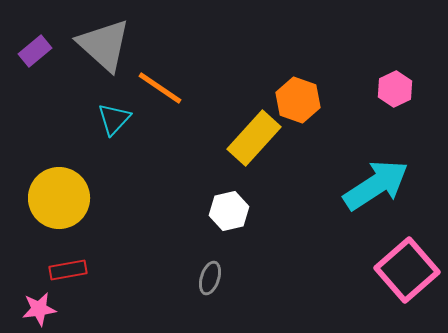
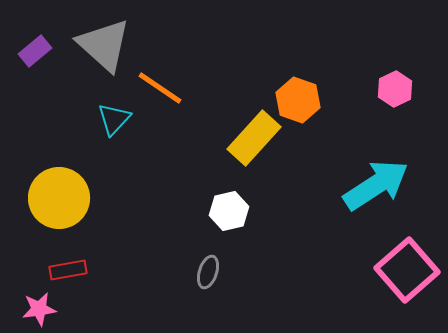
gray ellipse: moved 2 px left, 6 px up
